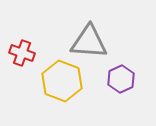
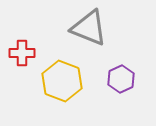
gray triangle: moved 14 px up; rotated 18 degrees clockwise
red cross: rotated 20 degrees counterclockwise
